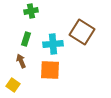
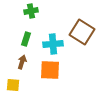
brown arrow: moved 1 px right, 1 px down; rotated 40 degrees clockwise
yellow square: rotated 32 degrees counterclockwise
